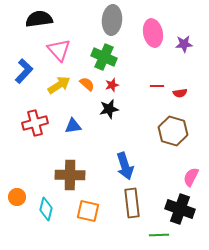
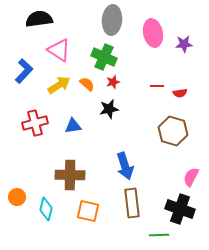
pink triangle: rotated 15 degrees counterclockwise
red star: moved 1 px right, 3 px up
